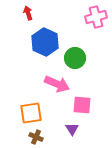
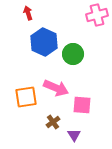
pink cross: moved 1 px right, 2 px up
blue hexagon: moved 1 px left
green circle: moved 2 px left, 4 px up
pink arrow: moved 1 px left, 4 px down
orange square: moved 5 px left, 16 px up
purple triangle: moved 2 px right, 6 px down
brown cross: moved 17 px right, 15 px up; rotated 32 degrees clockwise
